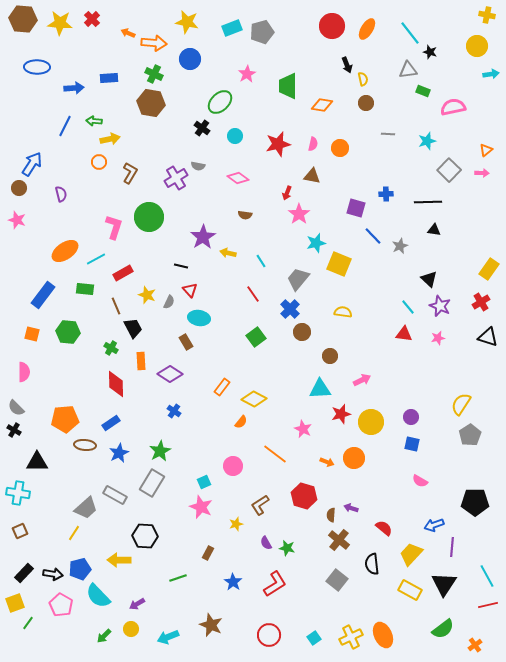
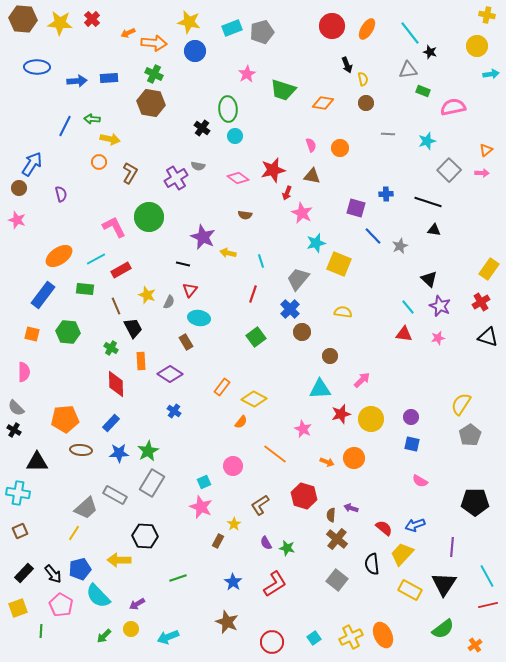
yellow star at (187, 22): moved 2 px right
orange arrow at (128, 33): rotated 48 degrees counterclockwise
blue circle at (190, 59): moved 5 px right, 8 px up
green trapezoid at (288, 86): moved 5 px left, 4 px down; rotated 72 degrees counterclockwise
blue arrow at (74, 88): moved 3 px right, 7 px up
green ellipse at (220, 102): moved 8 px right, 7 px down; rotated 50 degrees counterclockwise
orange diamond at (322, 105): moved 1 px right, 2 px up
green arrow at (94, 121): moved 2 px left, 2 px up
yellow arrow at (110, 139): rotated 24 degrees clockwise
red star at (278, 144): moved 5 px left, 26 px down
pink semicircle at (313, 144): moved 2 px left, 1 px down; rotated 32 degrees counterclockwise
black line at (428, 202): rotated 20 degrees clockwise
pink star at (299, 214): moved 3 px right, 1 px up; rotated 10 degrees counterclockwise
pink L-shape at (114, 227): rotated 45 degrees counterclockwise
purple star at (203, 237): rotated 15 degrees counterclockwise
orange ellipse at (65, 251): moved 6 px left, 5 px down
cyan line at (261, 261): rotated 16 degrees clockwise
black line at (181, 266): moved 2 px right, 2 px up
red rectangle at (123, 273): moved 2 px left, 3 px up
red triangle at (190, 290): rotated 21 degrees clockwise
red line at (253, 294): rotated 54 degrees clockwise
pink arrow at (362, 380): rotated 18 degrees counterclockwise
yellow circle at (371, 422): moved 3 px up
blue rectangle at (111, 423): rotated 12 degrees counterclockwise
brown ellipse at (85, 445): moved 4 px left, 5 px down
green star at (160, 451): moved 12 px left
blue star at (119, 453): rotated 24 degrees clockwise
yellow star at (236, 524): moved 2 px left; rotated 16 degrees counterclockwise
blue arrow at (434, 525): moved 19 px left
brown cross at (339, 540): moved 2 px left, 1 px up
brown rectangle at (208, 553): moved 10 px right, 12 px up
yellow trapezoid at (411, 554): moved 9 px left
black arrow at (53, 574): rotated 42 degrees clockwise
yellow square at (15, 603): moved 3 px right, 5 px down
green line at (28, 623): moved 13 px right, 8 px down; rotated 32 degrees counterclockwise
brown star at (211, 625): moved 16 px right, 3 px up
red circle at (269, 635): moved 3 px right, 7 px down
